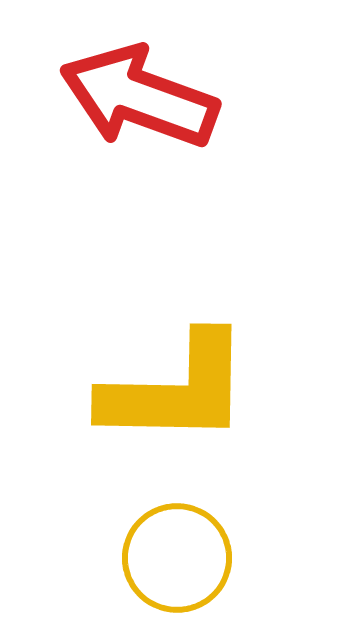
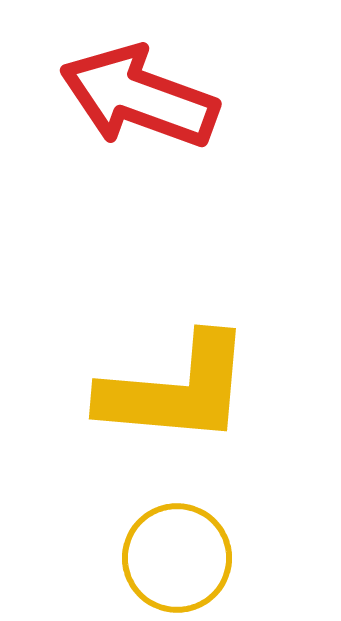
yellow L-shape: rotated 4 degrees clockwise
